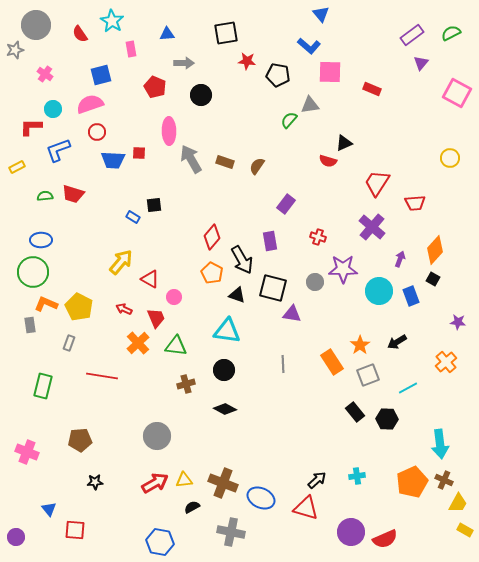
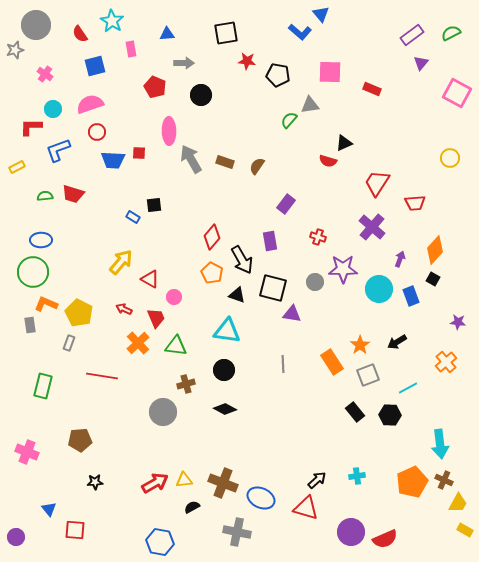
blue L-shape at (309, 46): moved 9 px left, 14 px up
blue square at (101, 75): moved 6 px left, 9 px up
cyan circle at (379, 291): moved 2 px up
yellow pentagon at (79, 307): moved 6 px down
black hexagon at (387, 419): moved 3 px right, 4 px up
gray circle at (157, 436): moved 6 px right, 24 px up
gray cross at (231, 532): moved 6 px right
